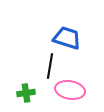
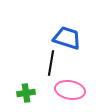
black line: moved 1 px right, 3 px up
